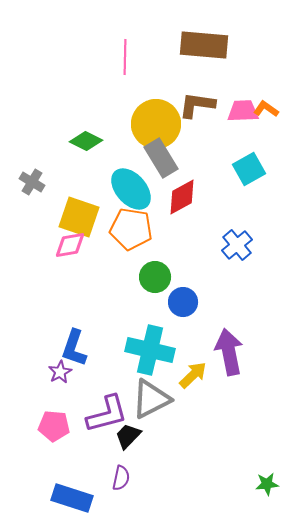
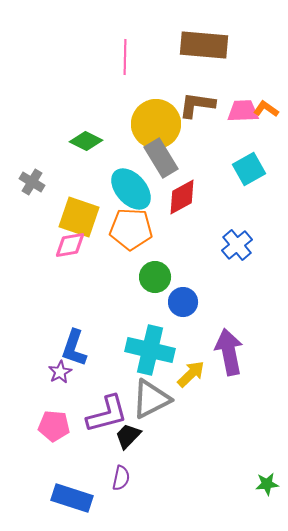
orange pentagon: rotated 6 degrees counterclockwise
yellow arrow: moved 2 px left, 1 px up
